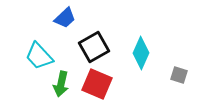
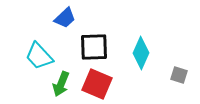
black square: rotated 28 degrees clockwise
green arrow: rotated 10 degrees clockwise
